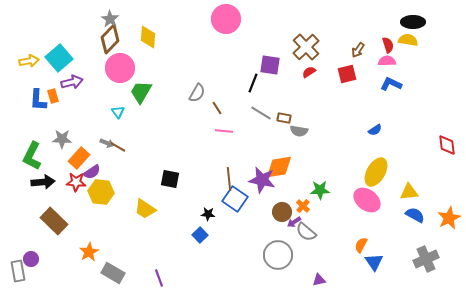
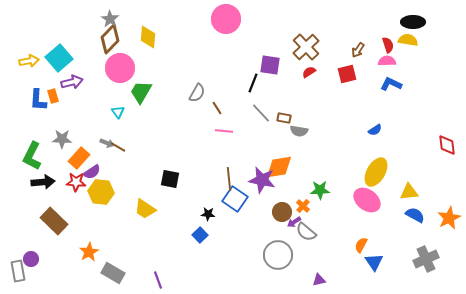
gray line at (261, 113): rotated 15 degrees clockwise
purple line at (159, 278): moved 1 px left, 2 px down
